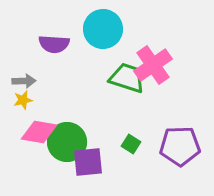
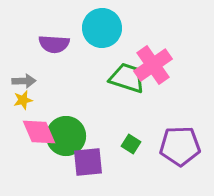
cyan circle: moved 1 px left, 1 px up
pink diamond: rotated 57 degrees clockwise
green circle: moved 1 px left, 6 px up
